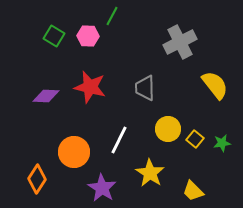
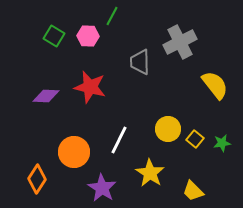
gray trapezoid: moved 5 px left, 26 px up
